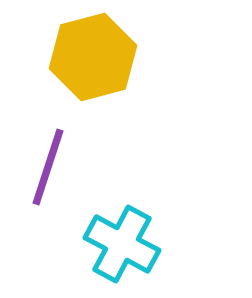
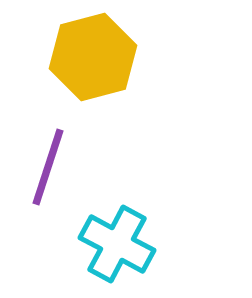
cyan cross: moved 5 px left
